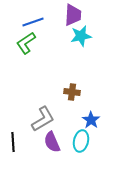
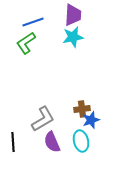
cyan star: moved 8 px left, 1 px down
brown cross: moved 10 px right, 17 px down; rotated 14 degrees counterclockwise
blue star: rotated 18 degrees clockwise
cyan ellipse: rotated 25 degrees counterclockwise
